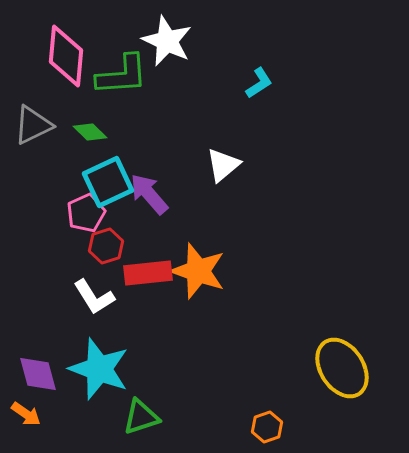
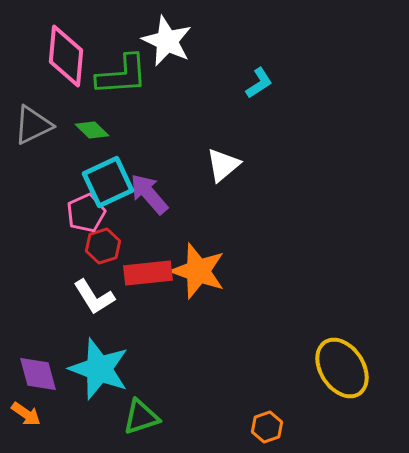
green diamond: moved 2 px right, 2 px up
red hexagon: moved 3 px left
